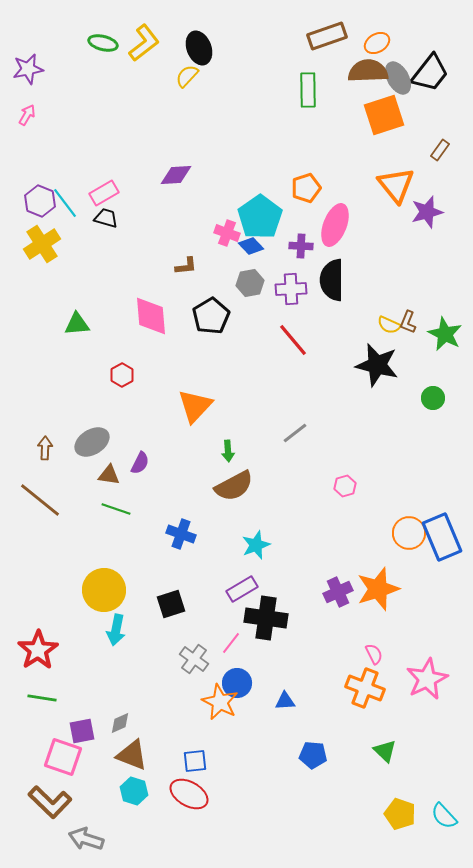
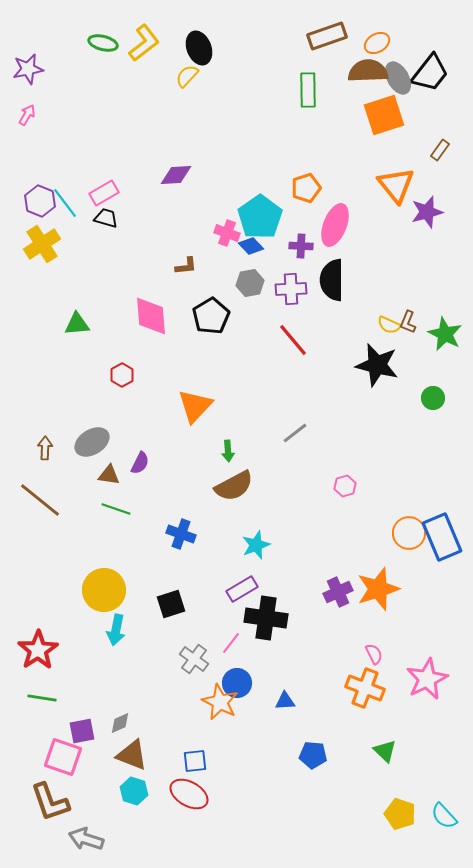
brown L-shape at (50, 802): rotated 27 degrees clockwise
